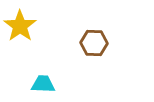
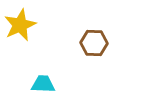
yellow star: moved 1 px up; rotated 12 degrees clockwise
